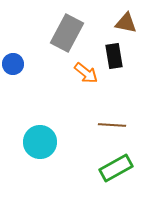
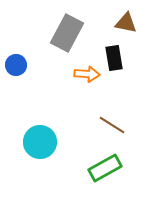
black rectangle: moved 2 px down
blue circle: moved 3 px right, 1 px down
orange arrow: moved 1 px right, 1 px down; rotated 35 degrees counterclockwise
brown line: rotated 28 degrees clockwise
green rectangle: moved 11 px left
